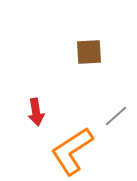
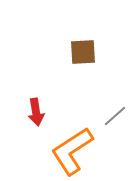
brown square: moved 6 px left
gray line: moved 1 px left
